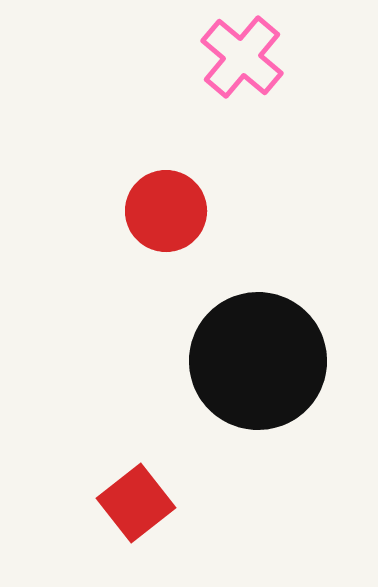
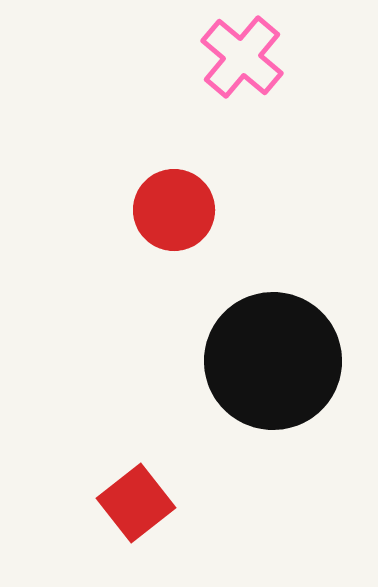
red circle: moved 8 px right, 1 px up
black circle: moved 15 px right
